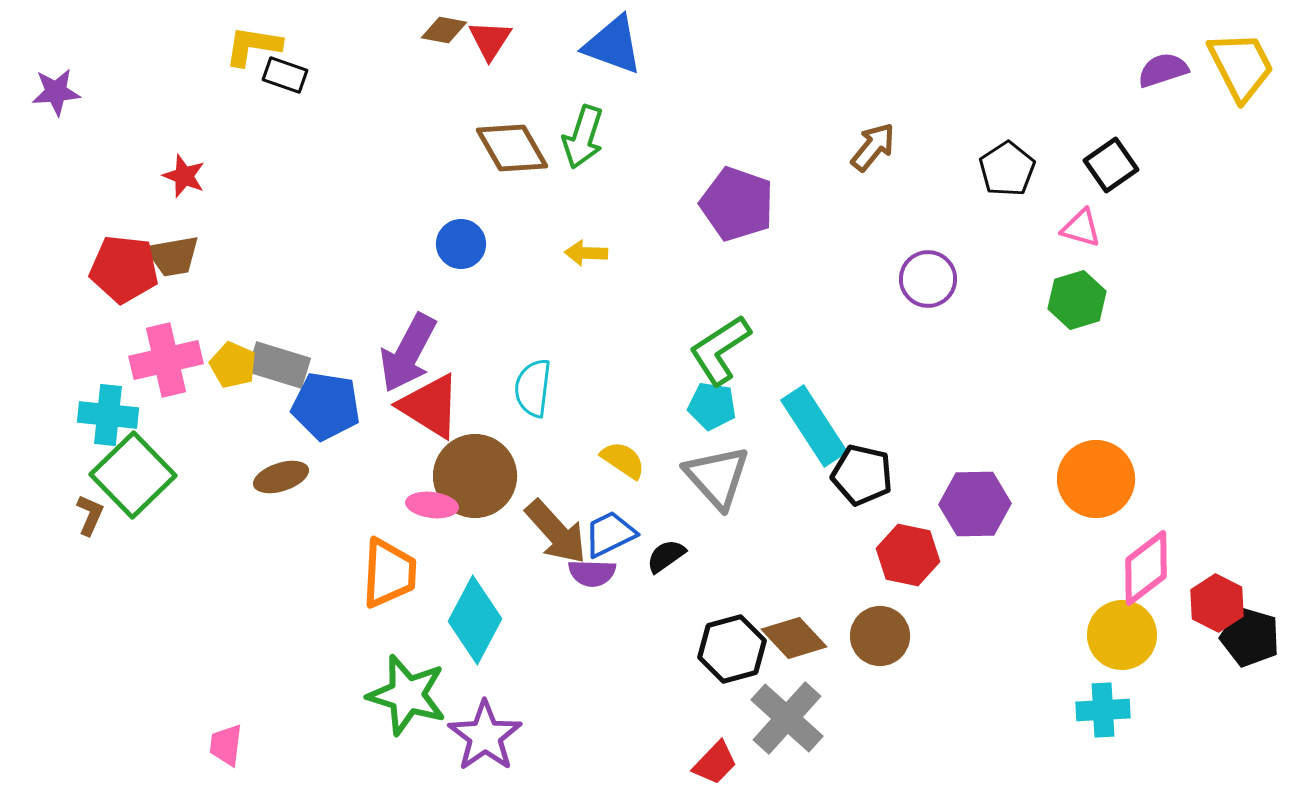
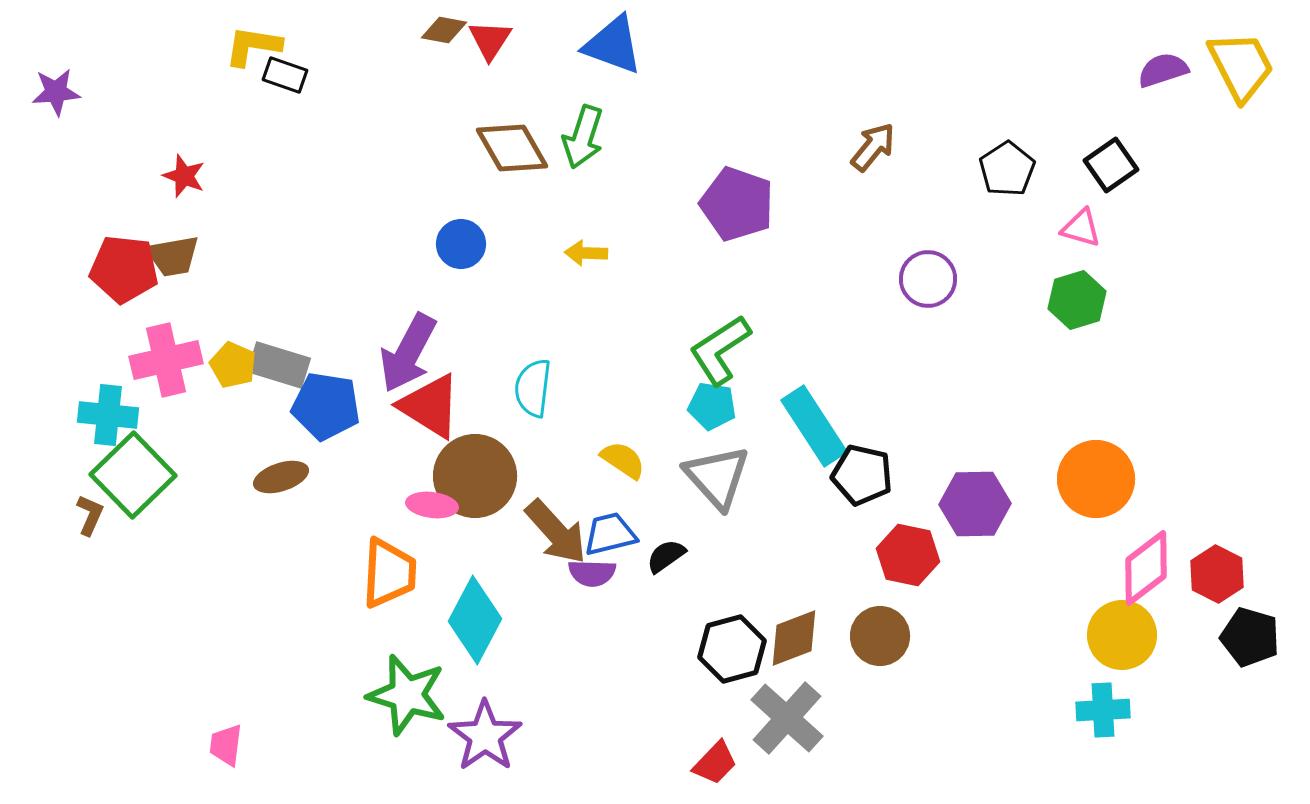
blue trapezoid at (610, 534): rotated 12 degrees clockwise
red hexagon at (1217, 603): moved 29 px up
brown diamond at (794, 638): rotated 68 degrees counterclockwise
